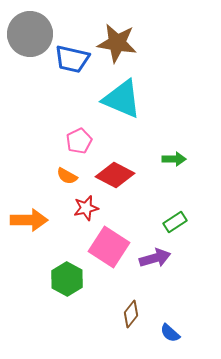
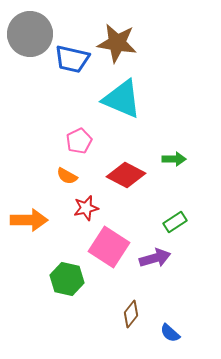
red diamond: moved 11 px right
green hexagon: rotated 16 degrees counterclockwise
